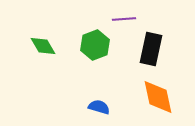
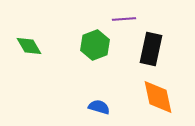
green diamond: moved 14 px left
